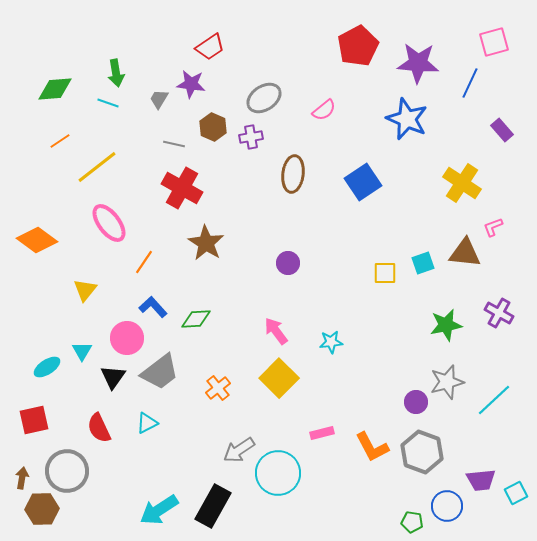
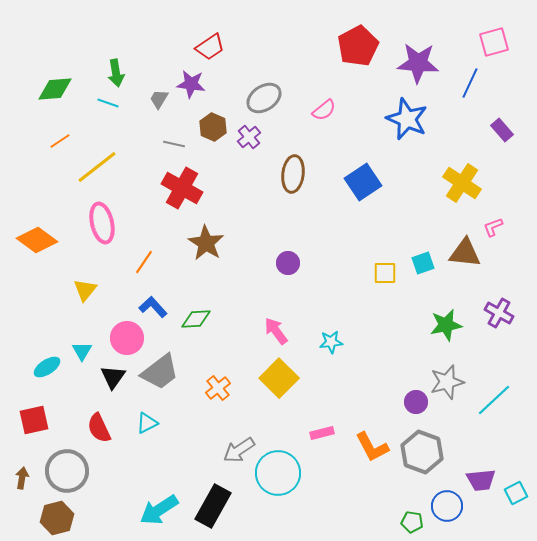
purple cross at (251, 137): moved 2 px left; rotated 30 degrees counterclockwise
pink ellipse at (109, 223): moved 7 px left; rotated 24 degrees clockwise
brown hexagon at (42, 509): moved 15 px right, 9 px down; rotated 12 degrees counterclockwise
